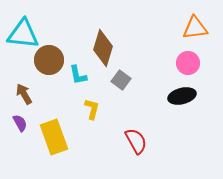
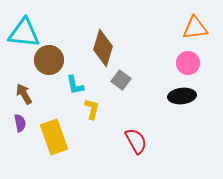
cyan triangle: moved 1 px right, 1 px up
cyan L-shape: moved 3 px left, 10 px down
black ellipse: rotated 8 degrees clockwise
purple semicircle: rotated 18 degrees clockwise
